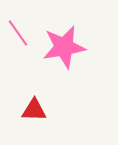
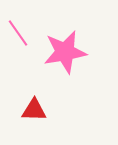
pink star: moved 1 px right, 5 px down
